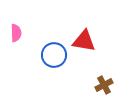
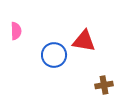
pink semicircle: moved 2 px up
brown cross: rotated 18 degrees clockwise
